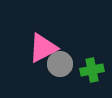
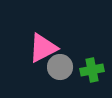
gray circle: moved 3 px down
